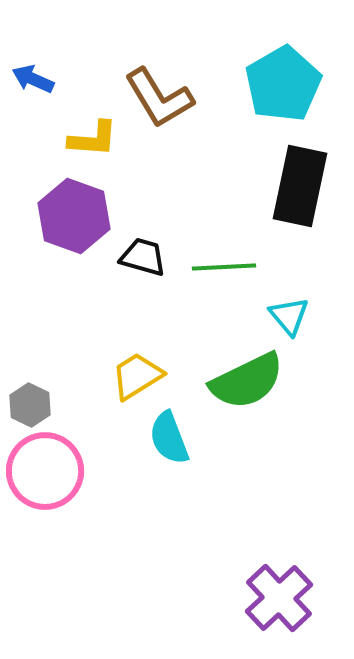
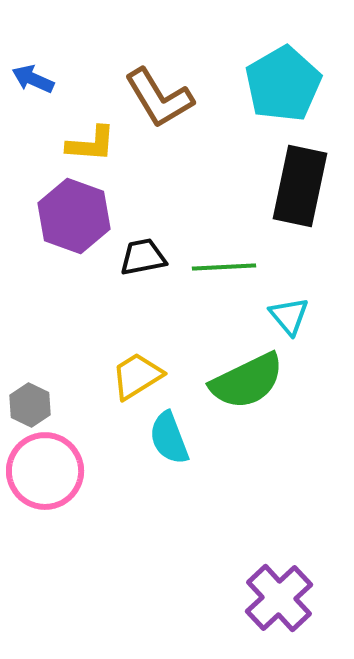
yellow L-shape: moved 2 px left, 5 px down
black trapezoid: rotated 27 degrees counterclockwise
